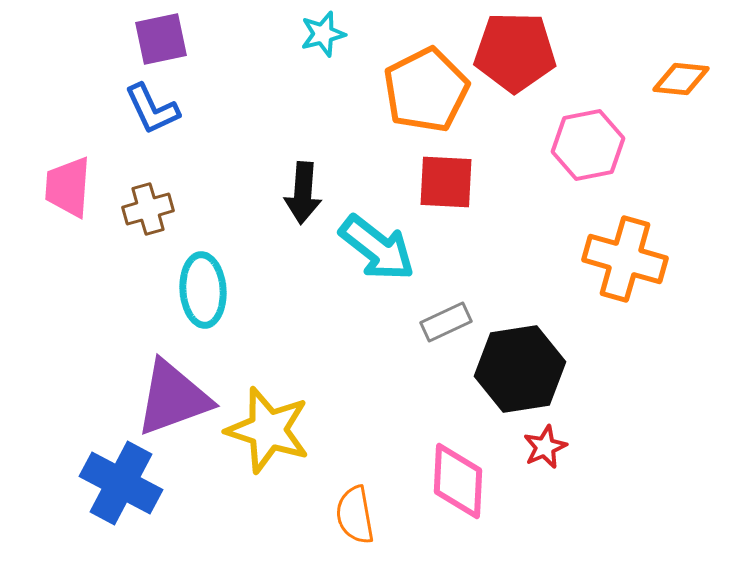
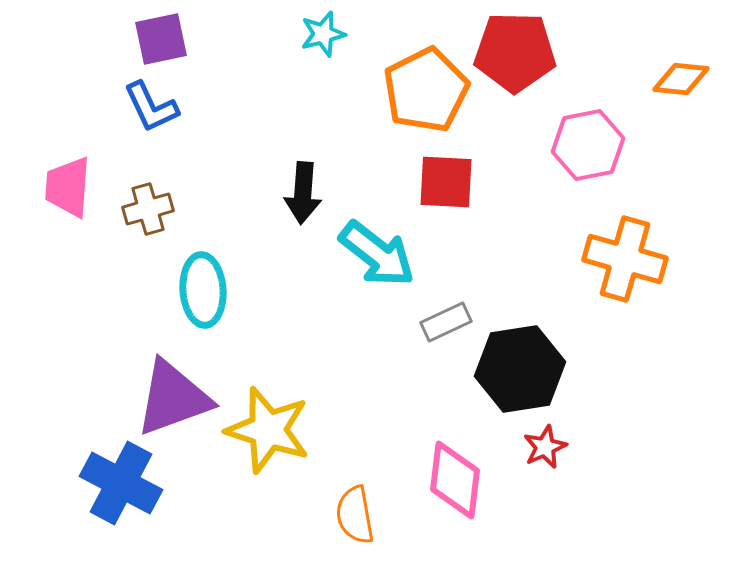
blue L-shape: moved 1 px left, 2 px up
cyan arrow: moved 6 px down
pink diamond: moved 3 px left, 1 px up; rotated 4 degrees clockwise
